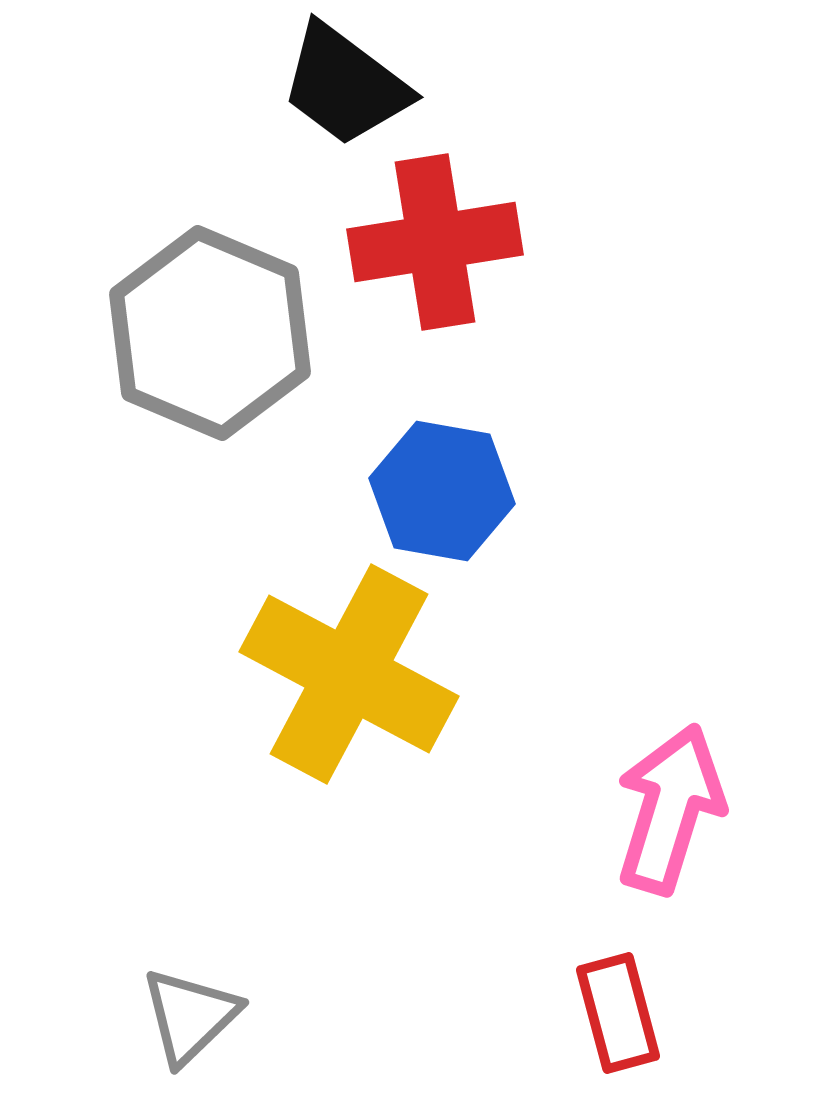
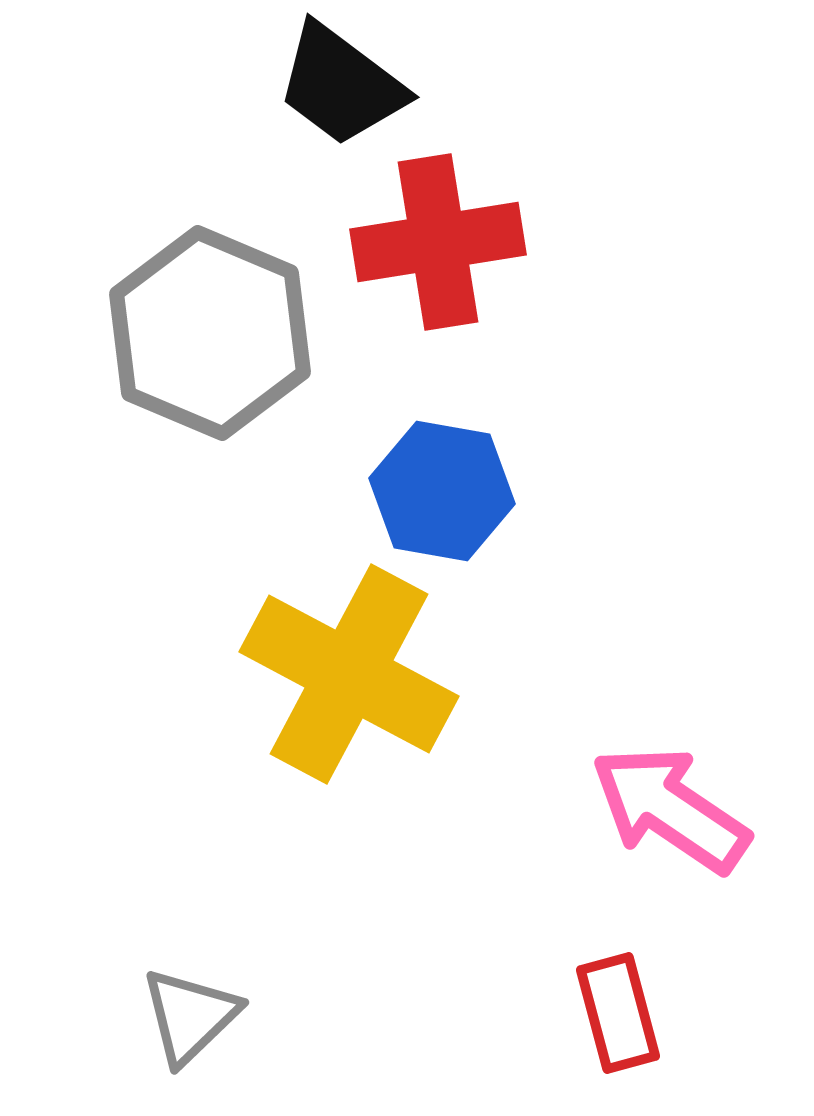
black trapezoid: moved 4 px left
red cross: moved 3 px right
pink arrow: rotated 73 degrees counterclockwise
